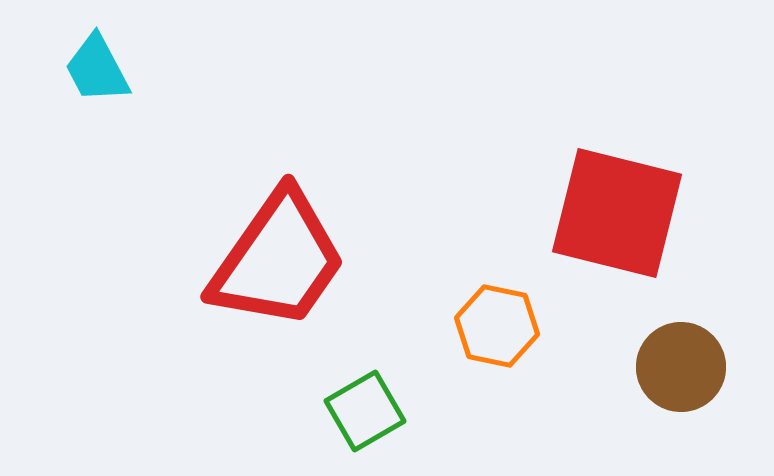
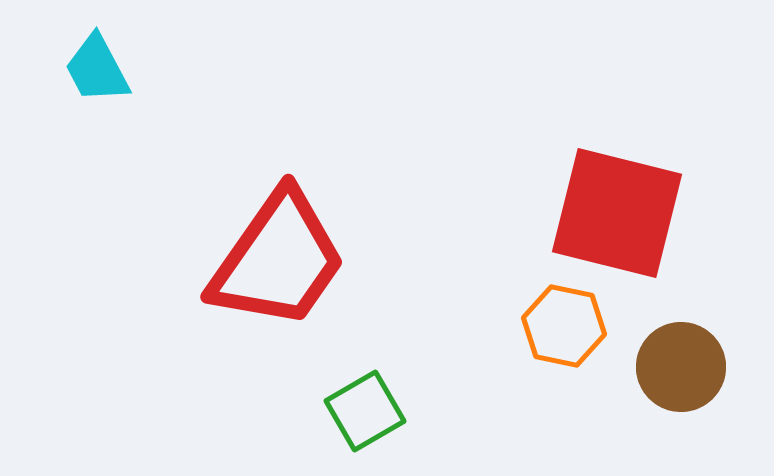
orange hexagon: moved 67 px right
